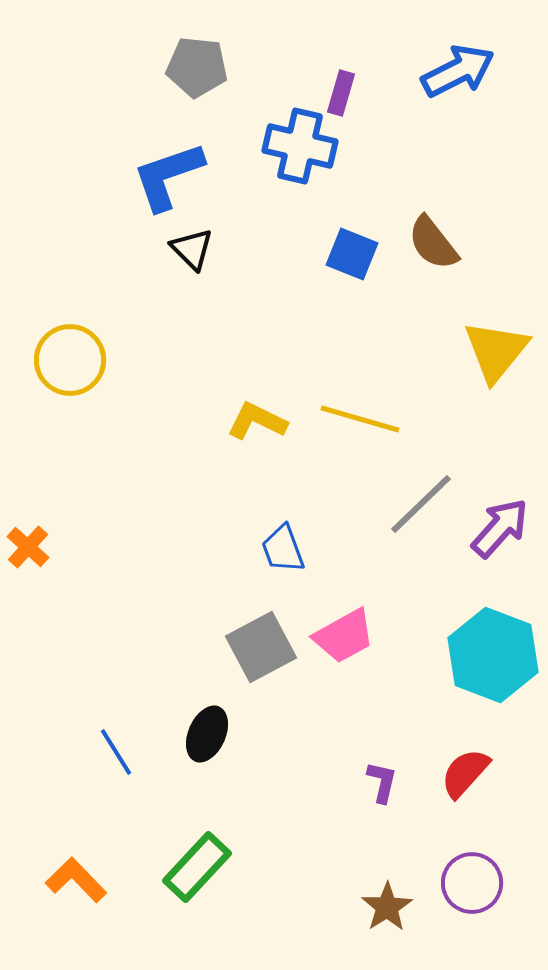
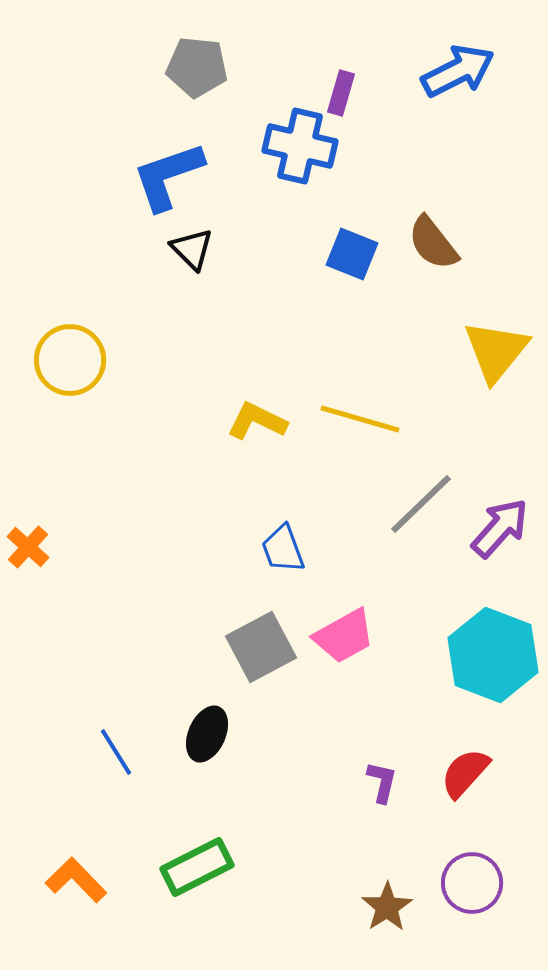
green rectangle: rotated 20 degrees clockwise
